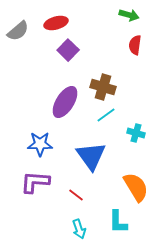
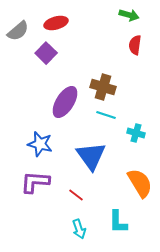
purple square: moved 22 px left, 3 px down
cyan line: rotated 54 degrees clockwise
blue star: rotated 15 degrees clockwise
orange semicircle: moved 4 px right, 4 px up
